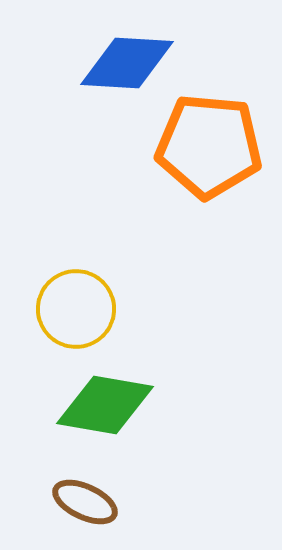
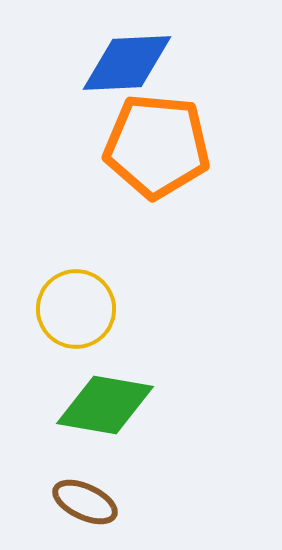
blue diamond: rotated 6 degrees counterclockwise
orange pentagon: moved 52 px left
